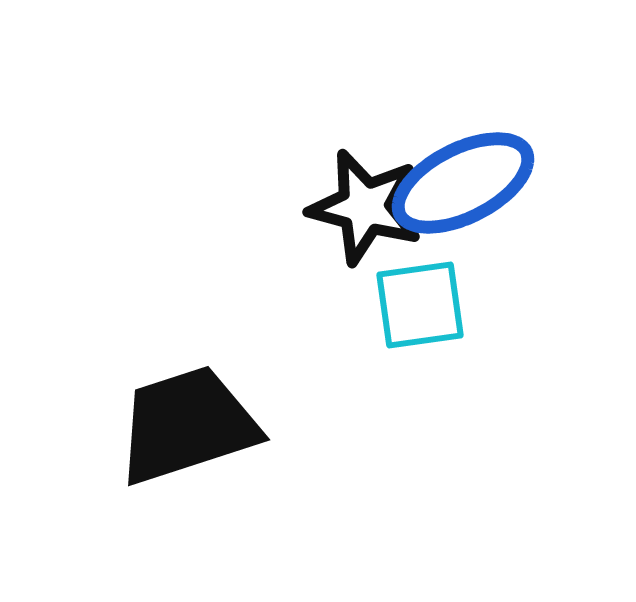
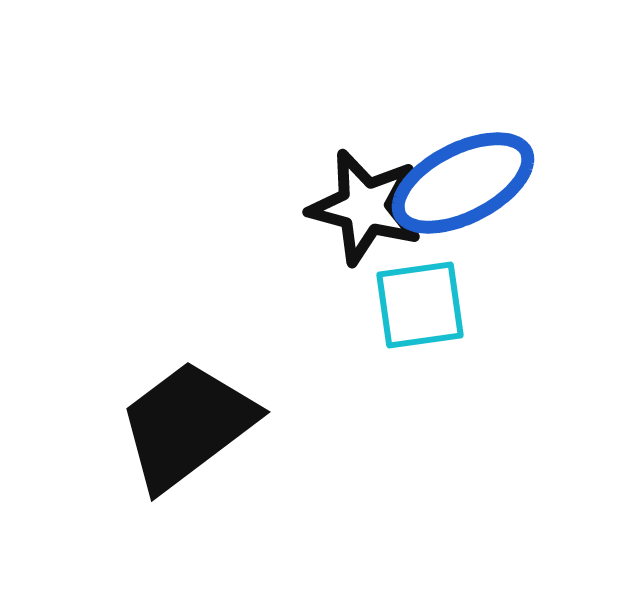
black trapezoid: rotated 19 degrees counterclockwise
